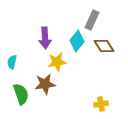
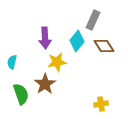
gray rectangle: moved 1 px right
brown star: rotated 25 degrees counterclockwise
